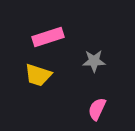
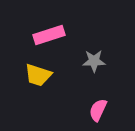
pink rectangle: moved 1 px right, 2 px up
pink semicircle: moved 1 px right, 1 px down
